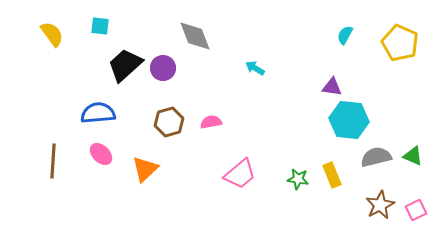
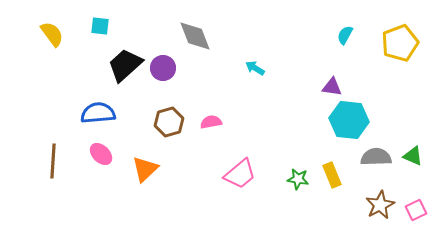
yellow pentagon: rotated 27 degrees clockwise
gray semicircle: rotated 12 degrees clockwise
